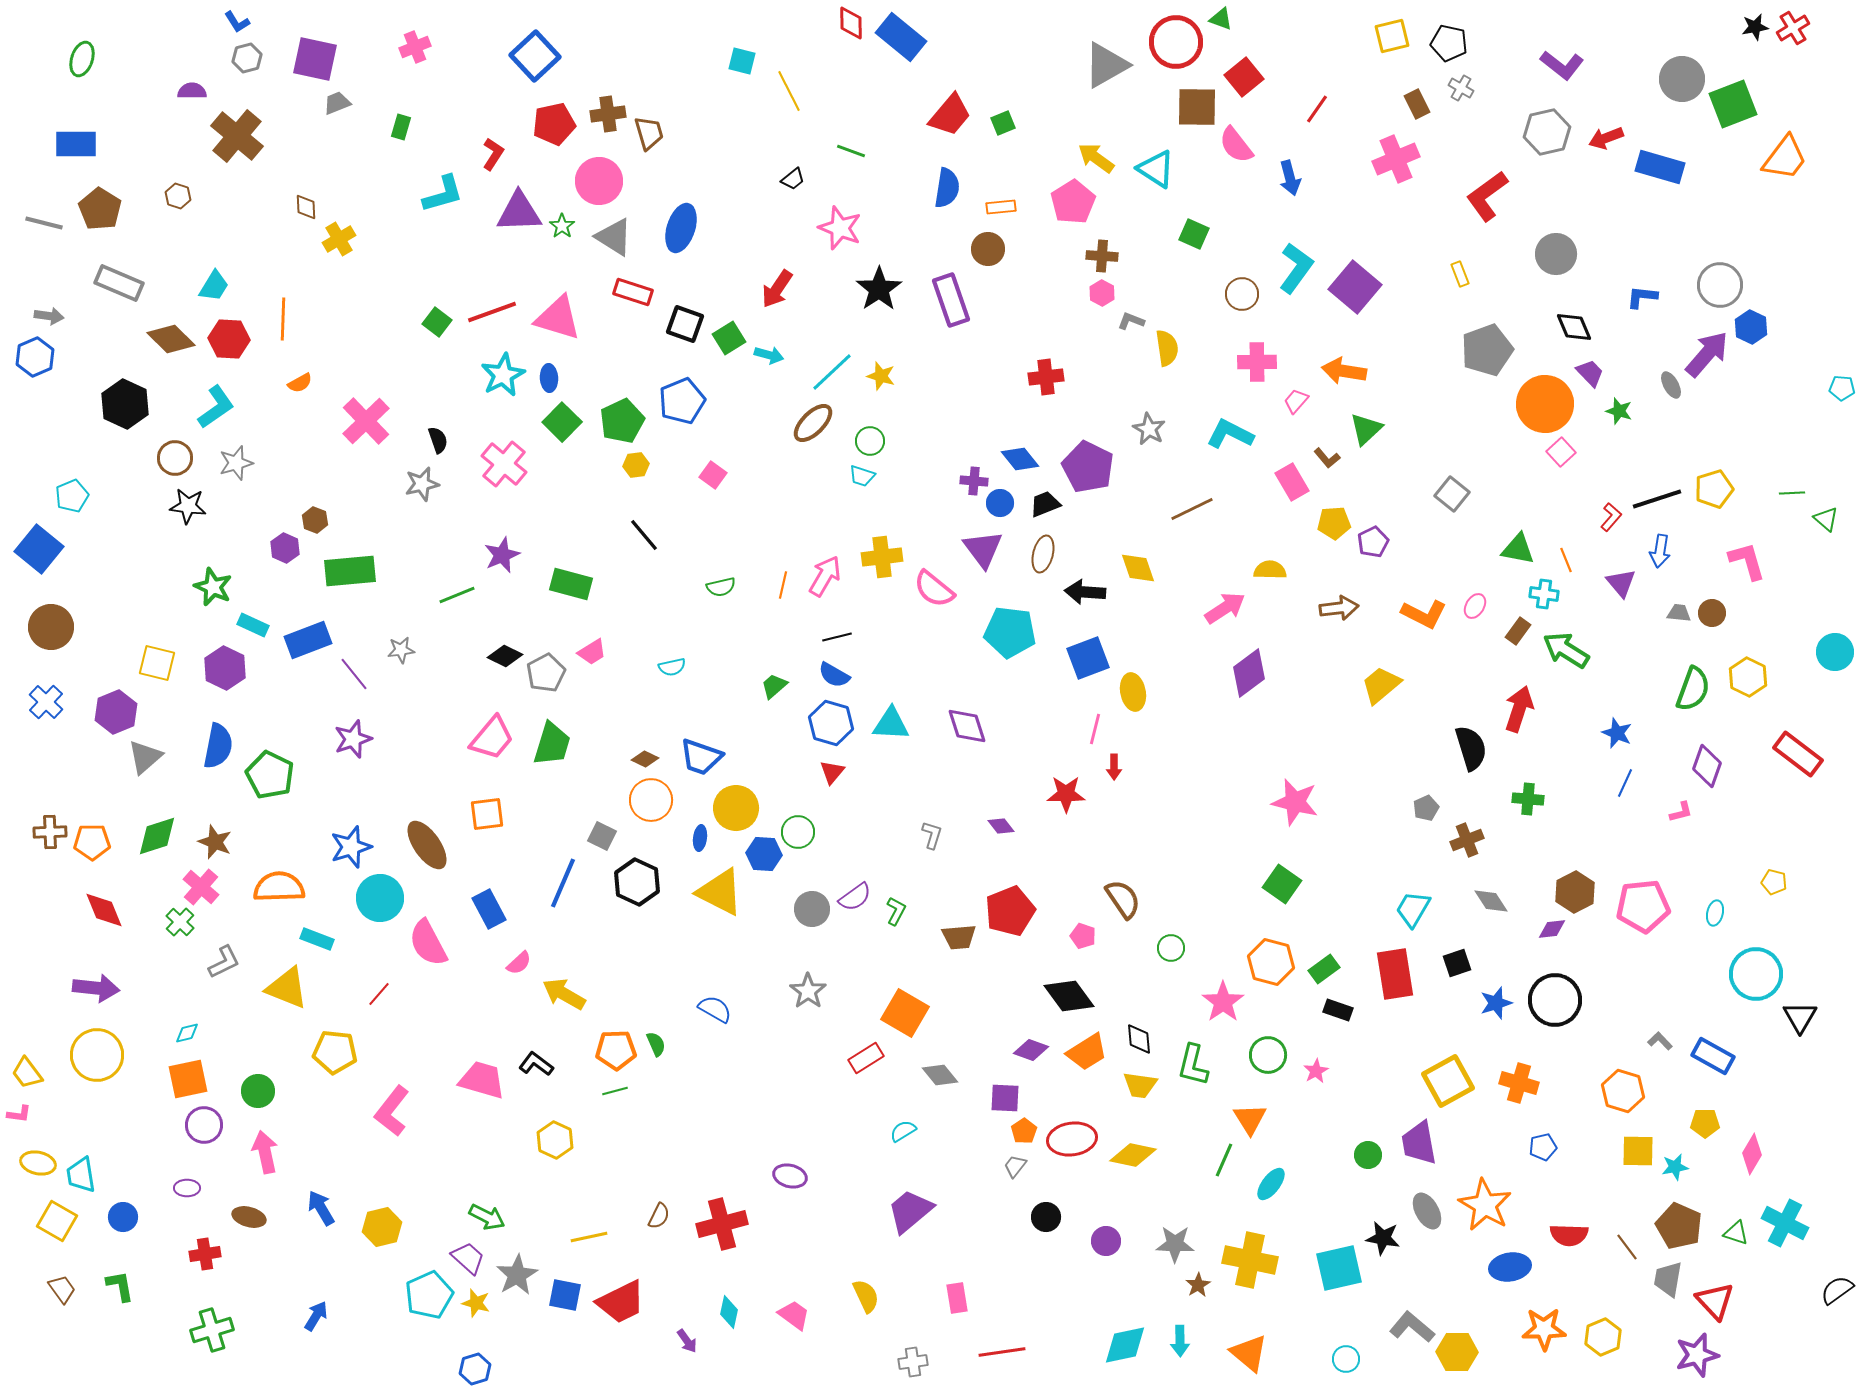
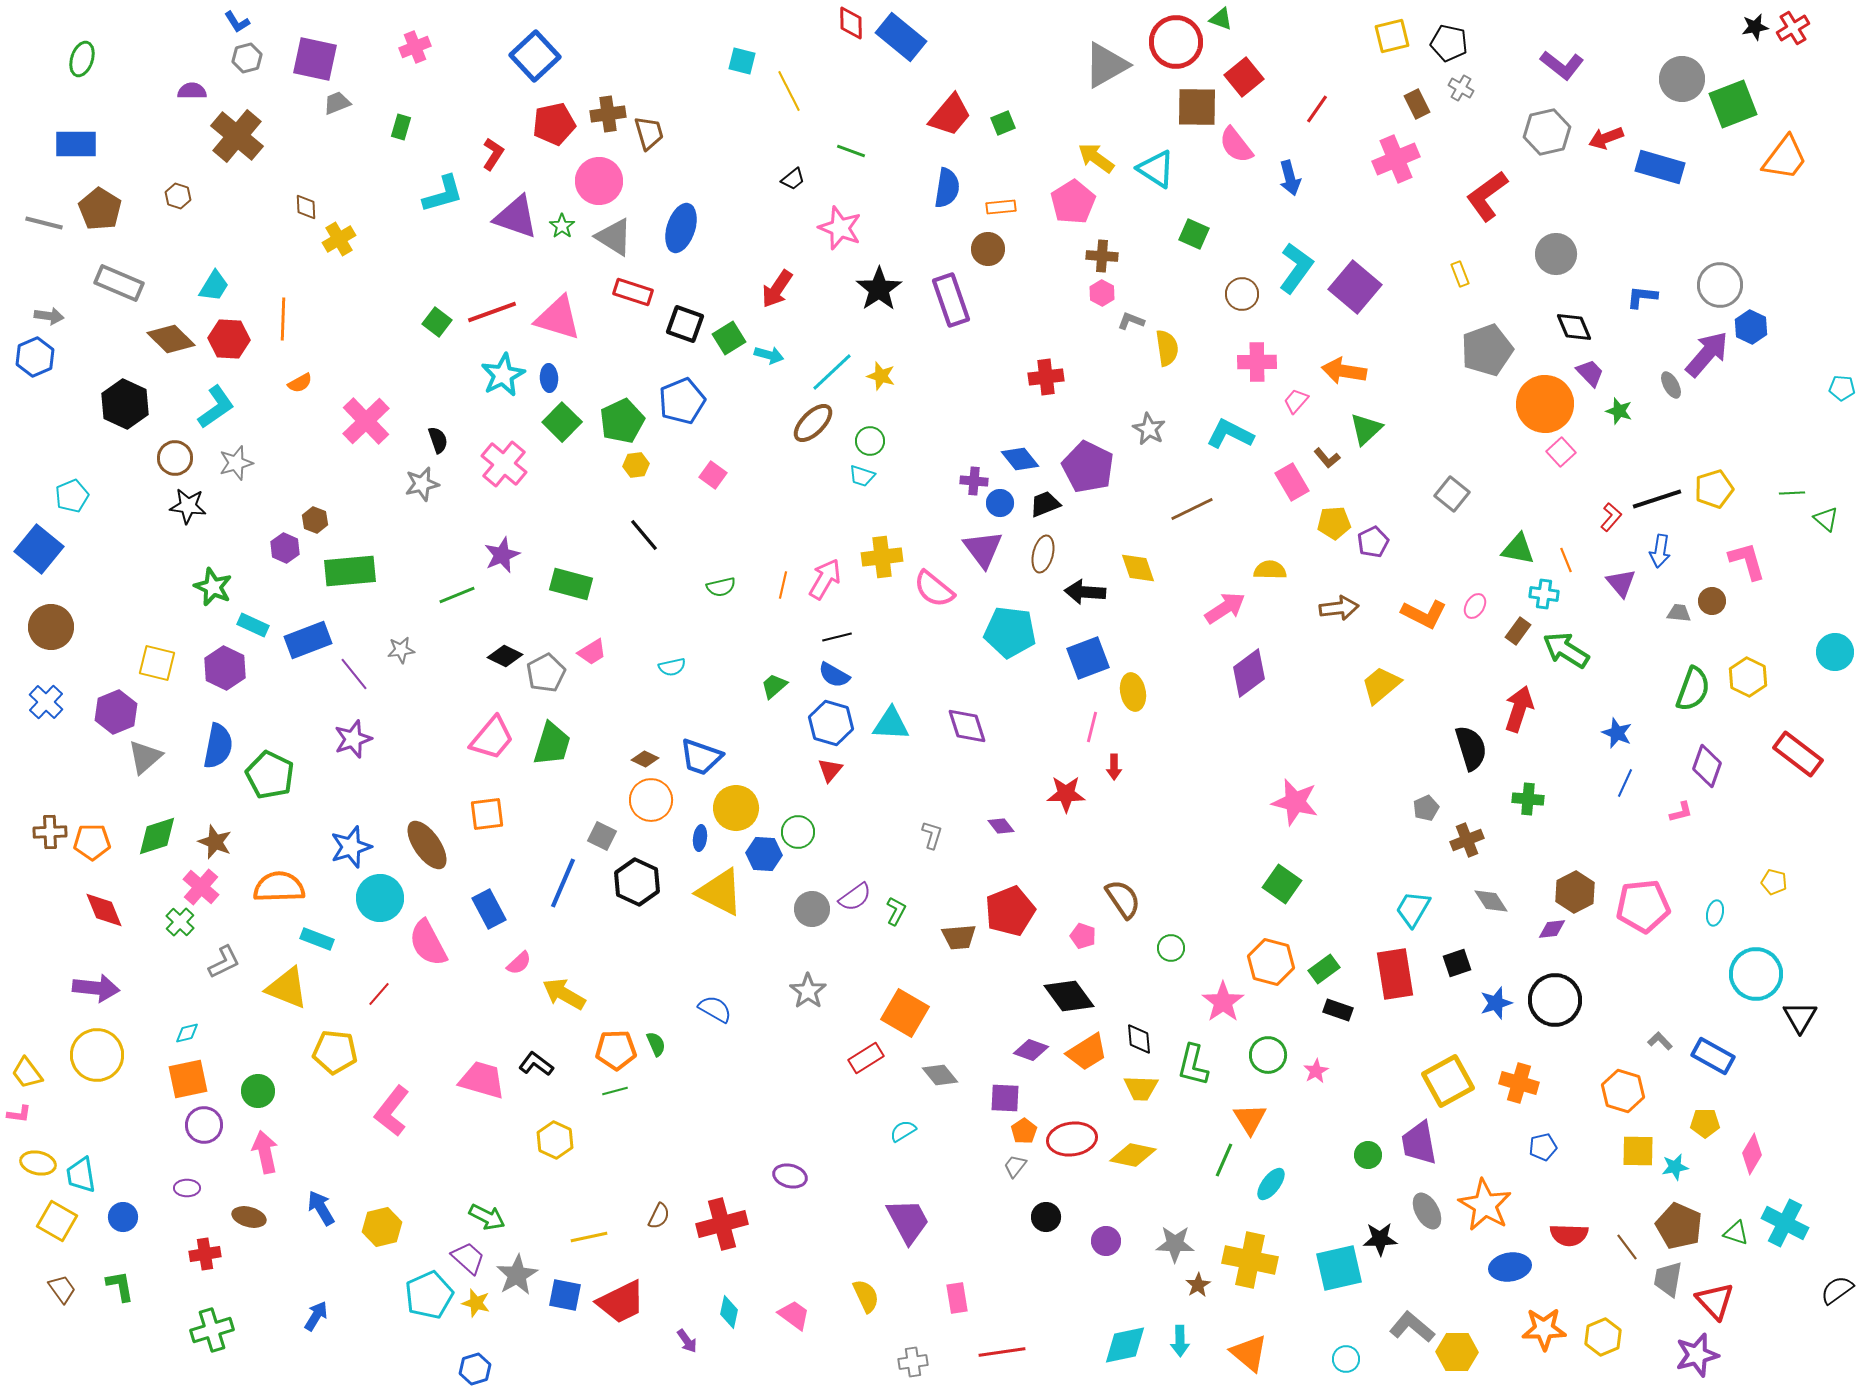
purple triangle at (519, 212): moved 3 px left, 5 px down; rotated 21 degrees clockwise
pink arrow at (825, 576): moved 3 px down
brown circle at (1712, 613): moved 12 px up
pink line at (1095, 729): moved 3 px left, 2 px up
red triangle at (832, 772): moved 2 px left, 2 px up
yellow trapezoid at (1140, 1085): moved 1 px right, 3 px down; rotated 6 degrees counterclockwise
purple trapezoid at (910, 1211): moved 2 px left, 10 px down; rotated 102 degrees clockwise
black star at (1383, 1238): moved 3 px left, 1 px down; rotated 12 degrees counterclockwise
